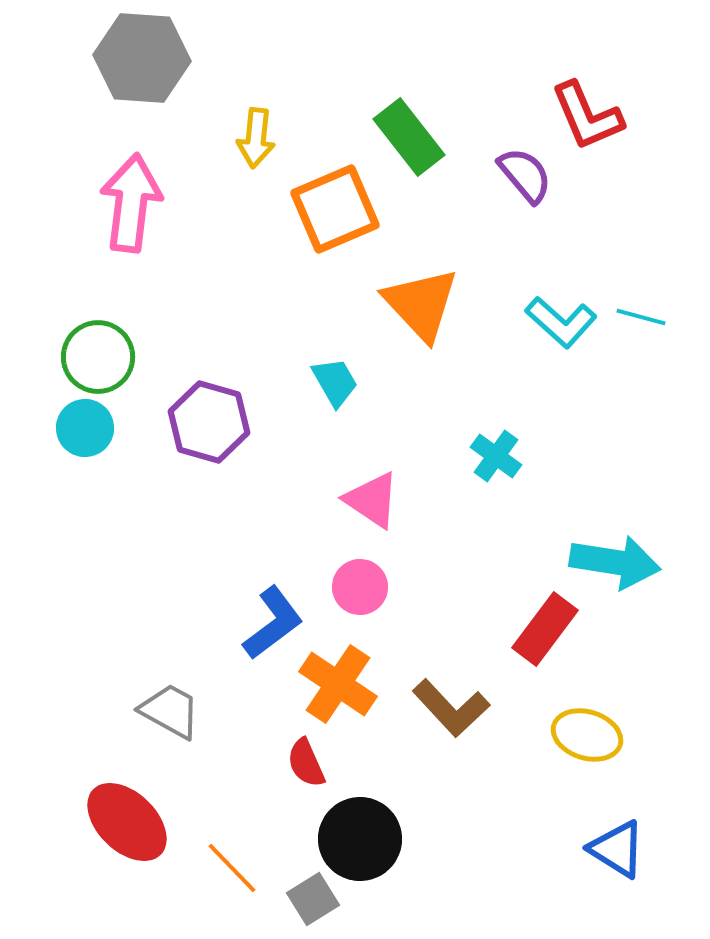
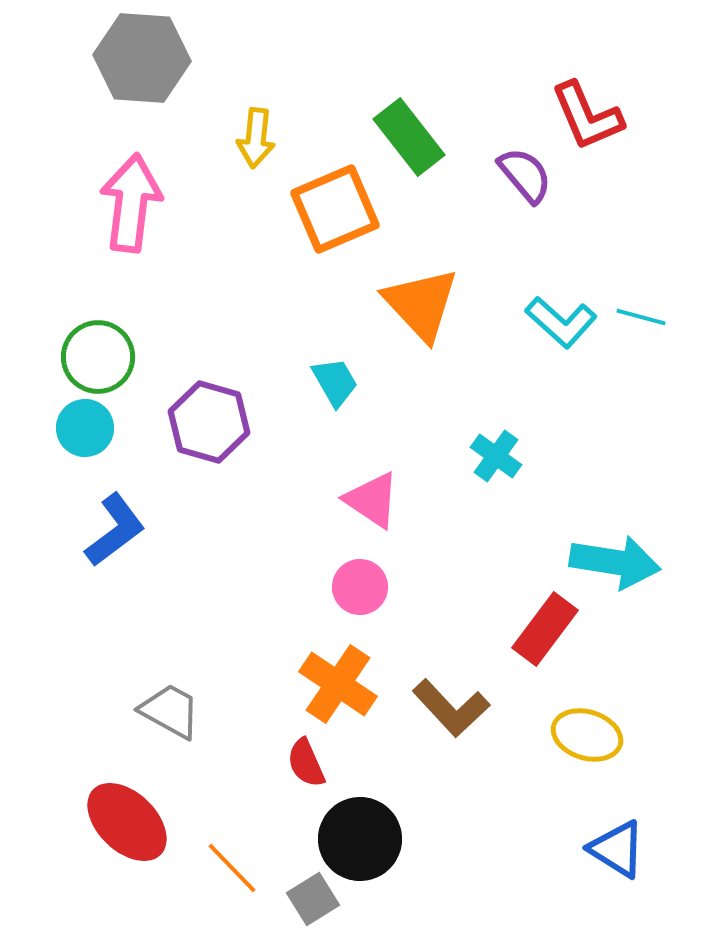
blue L-shape: moved 158 px left, 93 px up
